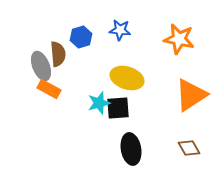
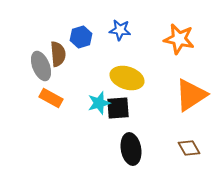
orange rectangle: moved 2 px right, 9 px down
